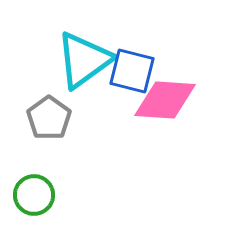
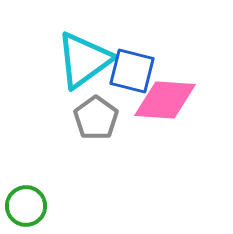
gray pentagon: moved 47 px right
green circle: moved 8 px left, 11 px down
